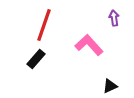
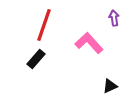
pink L-shape: moved 2 px up
